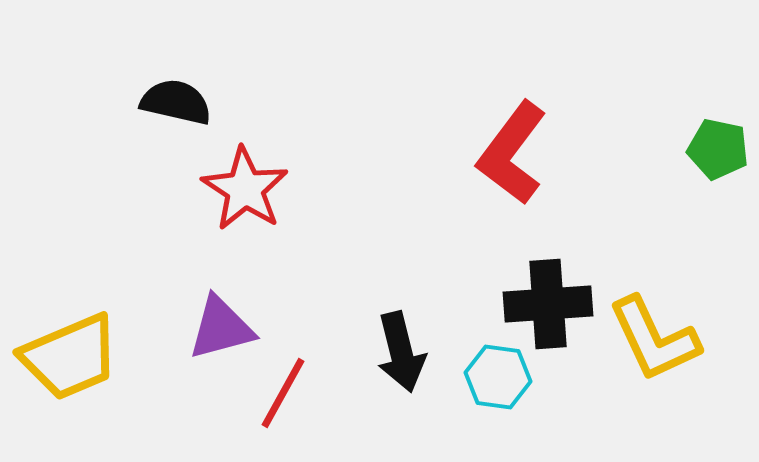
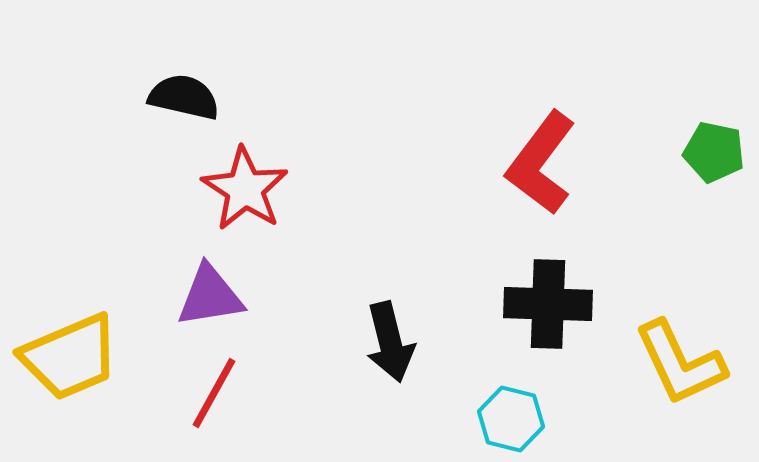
black semicircle: moved 8 px right, 5 px up
green pentagon: moved 4 px left, 3 px down
red L-shape: moved 29 px right, 10 px down
black cross: rotated 6 degrees clockwise
purple triangle: moved 11 px left, 32 px up; rotated 6 degrees clockwise
yellow L-shape: moved 26 px right, 24 px down
black arrow: moved 11 px left, 10 px up
cyan hexagon: moved 13 px right, 42 px down; rotated 6 degrees clockwise
red line: moved 69 px left
